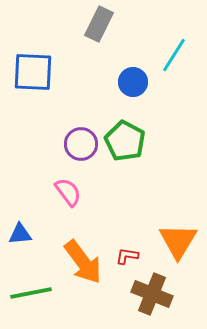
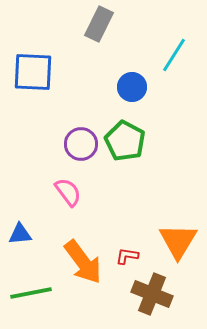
blue circle: moved 1 px left, 5 px down
